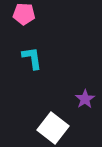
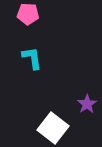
pink pentagon: moved 4 px right
purple star: moved 2 px right, 5 px down
